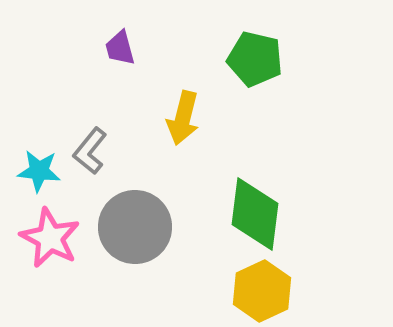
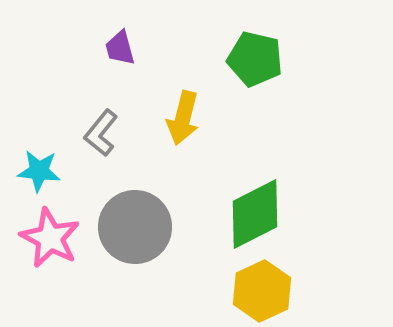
gray L-shape: moved 11 px right, 18 px up
green diamond: rotated 56 degrees clockwise
